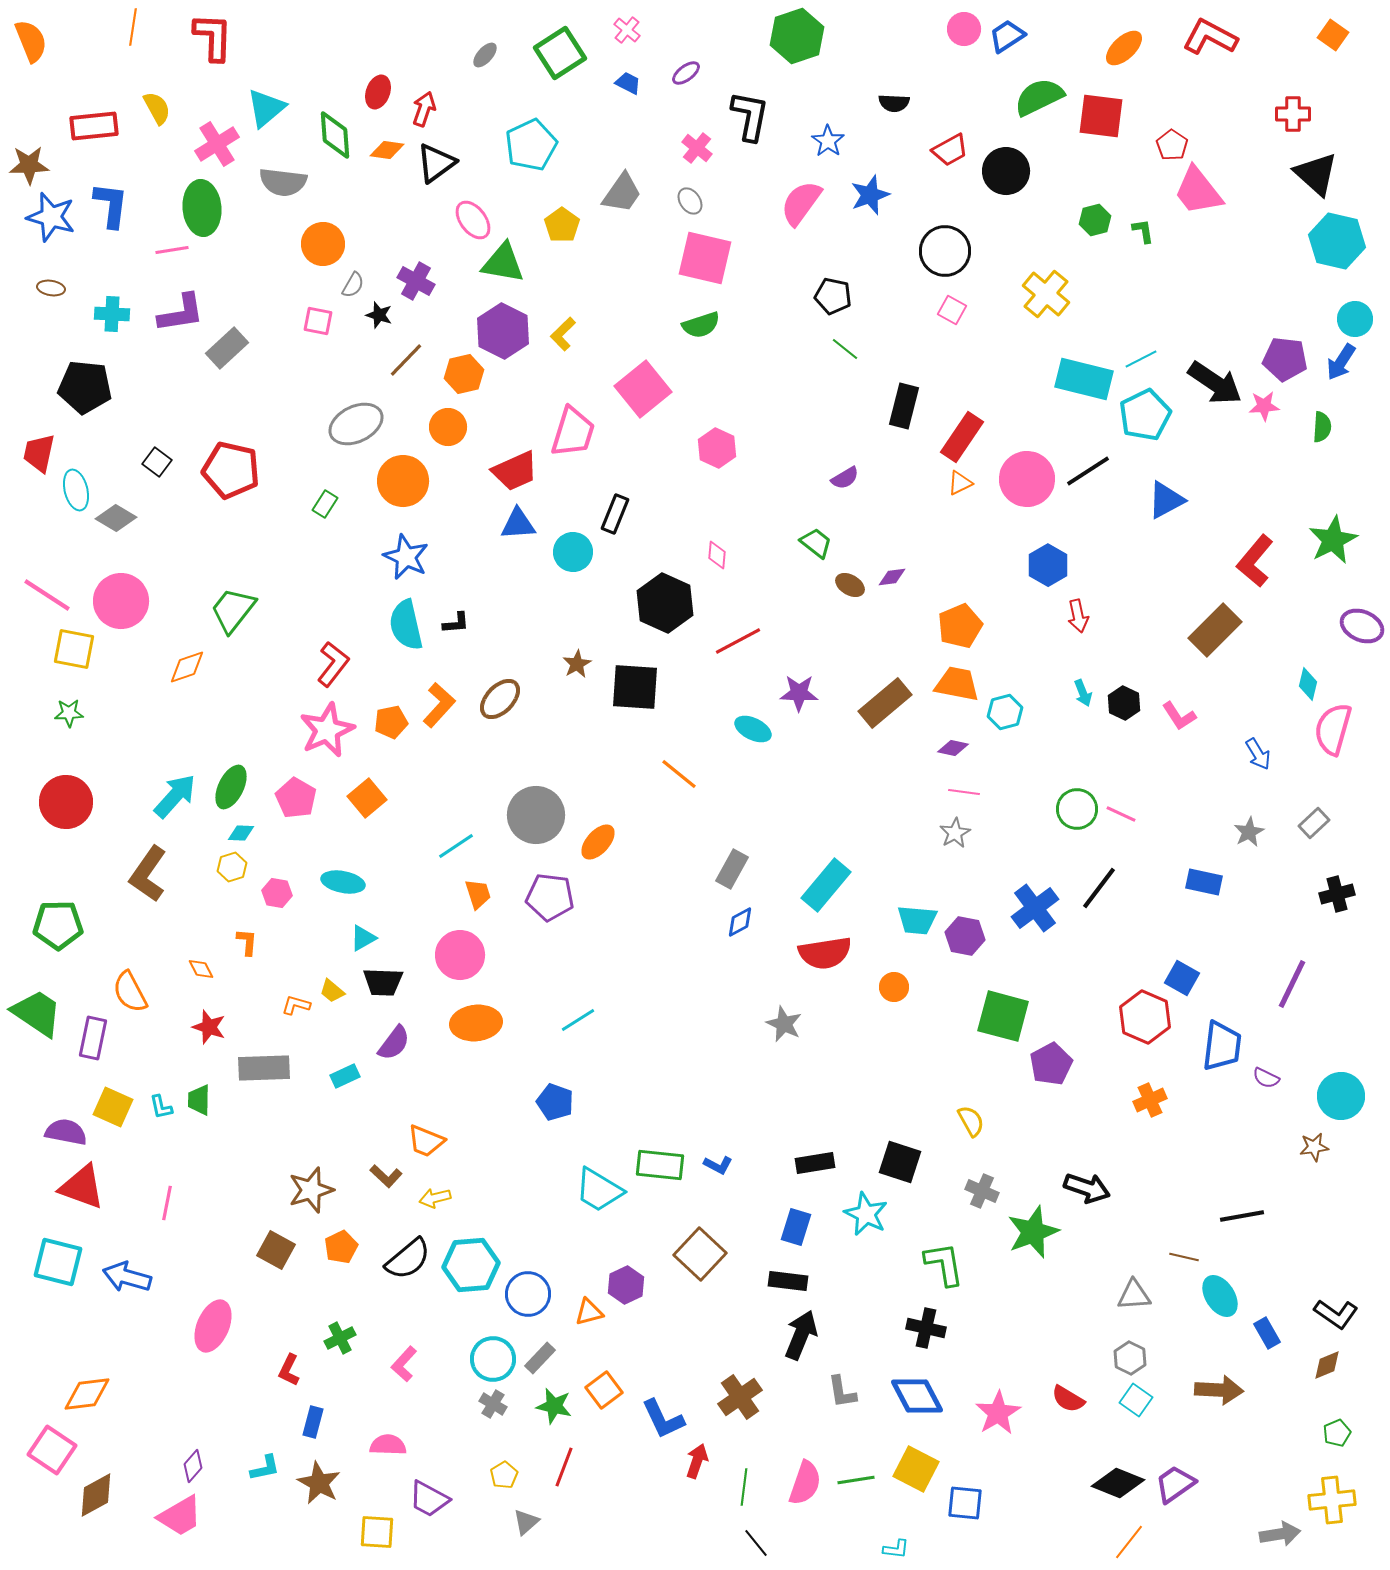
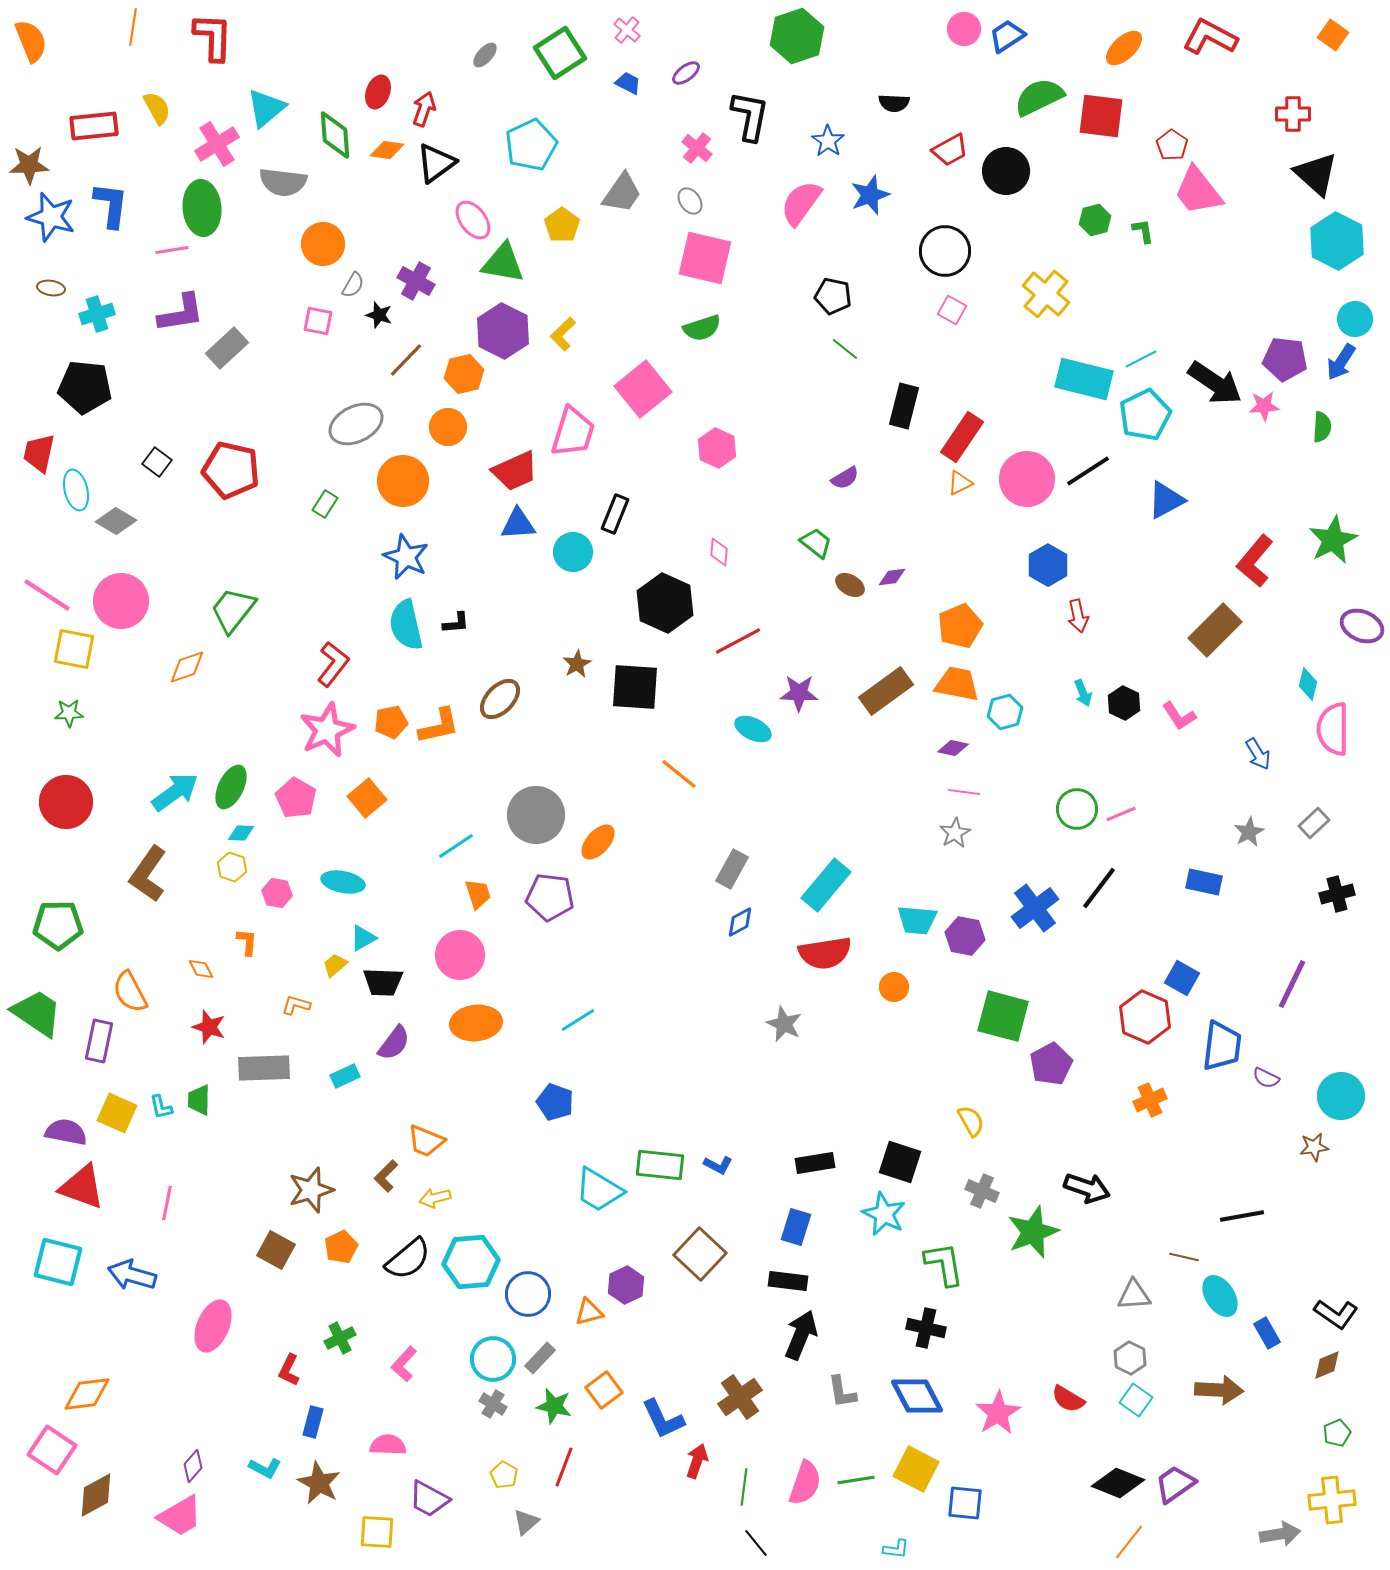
cyan hexagon at (1337, 241): rotated 14 degrees clockwise
cyan cross at (112, 314): moved 15 px left; rotated 20 degrees counterclockwise
green semicircle at (701, 325): moved 1 px right, 3 px down
gray diamond at (116, 518): moved 3 px down
pink diamond at (717, 555): moved 2 px right, 3 px up
brown rectangle at (885, 703): moved 1 px right, 12 px up; rotated 4 degrees clockwise
orange L-shape at (439, 705): moved 21 px down; rotated 36 degrees clockwise
pink semicircle at (1333, 729): rotated 16 degrees counterclockwise
cyan arrow at (175, 796): moved 4 px up; rotated 12 degrees clockwise
pink line at (1121, 814): rotated 48 degrees counterclockwise
yellow hexagon at (232, 867): rotated 24 degrees counterclockwise
yellow trapezoid at (332, 991): moved 3 px right, 26 px up; rotated 100 degrees clockwise
purple rectangle at (93, 1038): moved 6 px right, 3 px down
yellow square at (113, 1107): moved 4 px right, 6 px down
brown L-shape at (386, 1176): rotated 92 degrees clockwise
cyan star at (866, 1214): moved 18 px right
cyan hexagon at (471, 1265): moved 3 px up
blue arrow at (127, 1277): moved 5 px right, 2 px up
cyan L-shape at (265, 1468): rotated 40 degrees clockwise
yellow pentagon at (504, 1475): rotated 12 degrees counterclockwise
